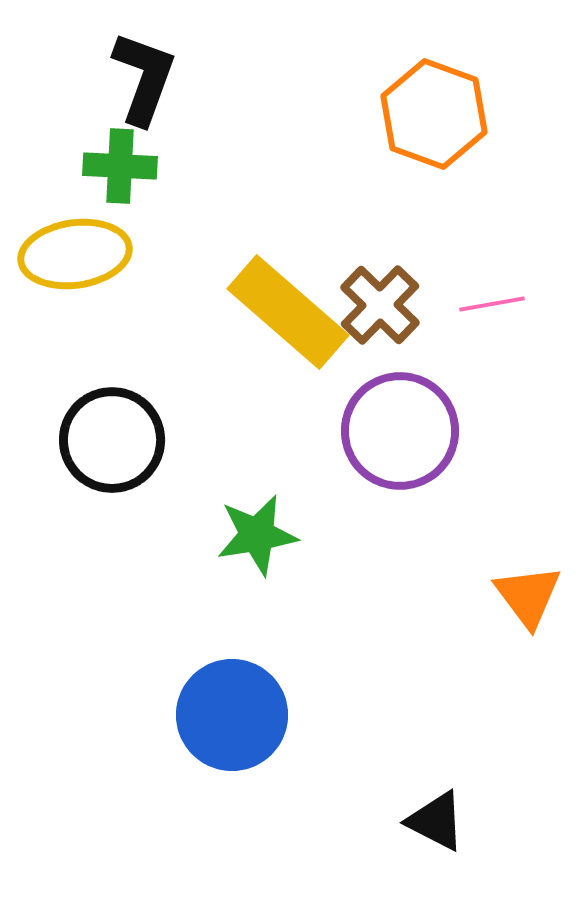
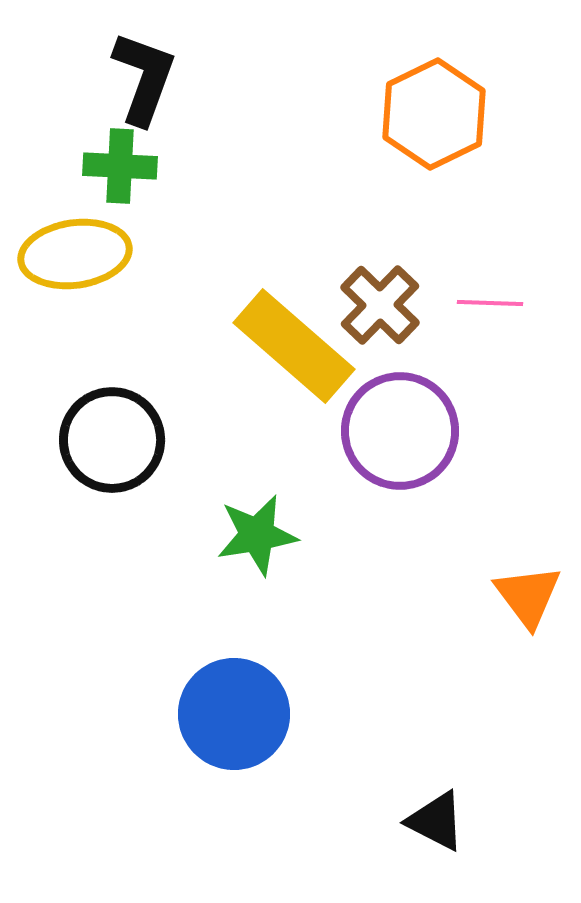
orange hexagon: rotated 14 degrees clockwise
pink line: moved 2 px left, 1 px up; rotated 12 degrees clockwise
yellow rectangle: moved 6 px right, 34 px down
blue circle: moved 2 px right, 1 px up
